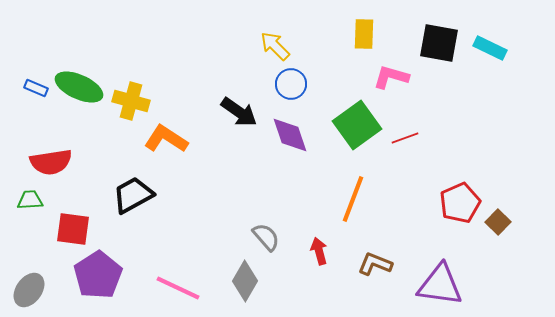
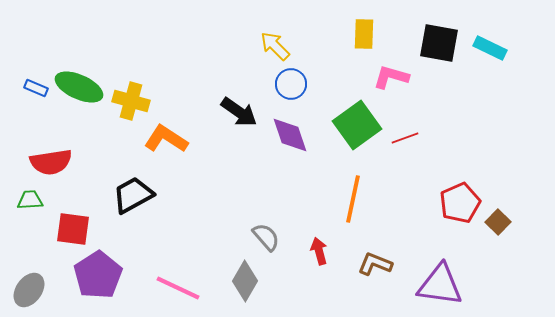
orange line: rotated 9 degrees counterclockwise
